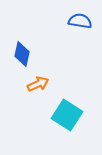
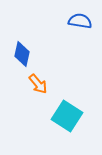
orange arrow: rotated 75 degrees clockwise
cyan square: moved 1 px down
